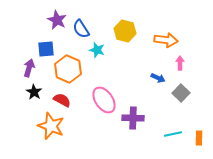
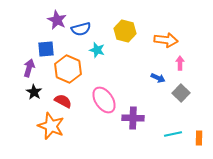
blue semicircle: rotated 72 degrees counterclockwise
red semicircle: moved 1 px right, 1 px down
